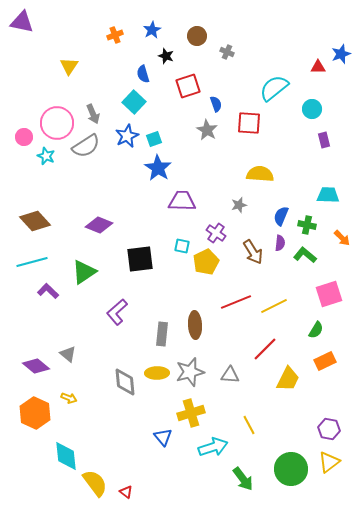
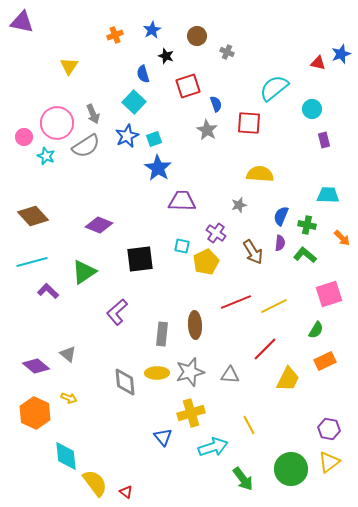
red triangle at (318, 67): moved 4 px up; rotated 14 degrees clockwise
brown diamond at (35, 221): moved 2 px left, 5 px up
